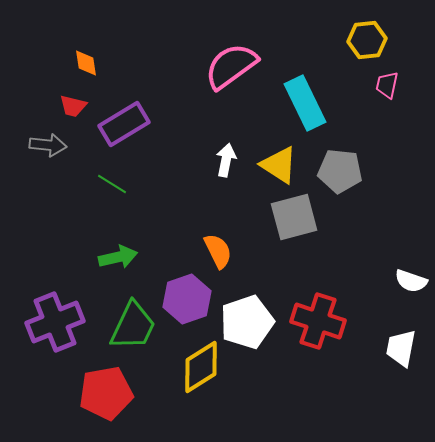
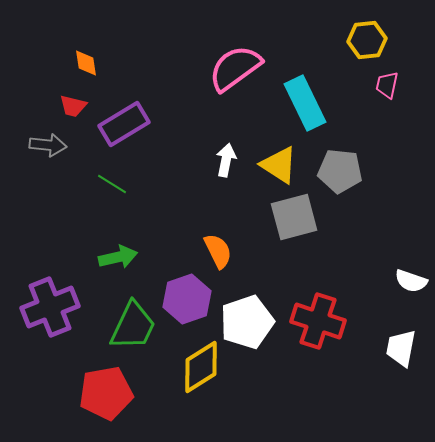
pink semicircle: moved 4 px right, 2 px down
purple cross: moved 5 px left, 15 px up
